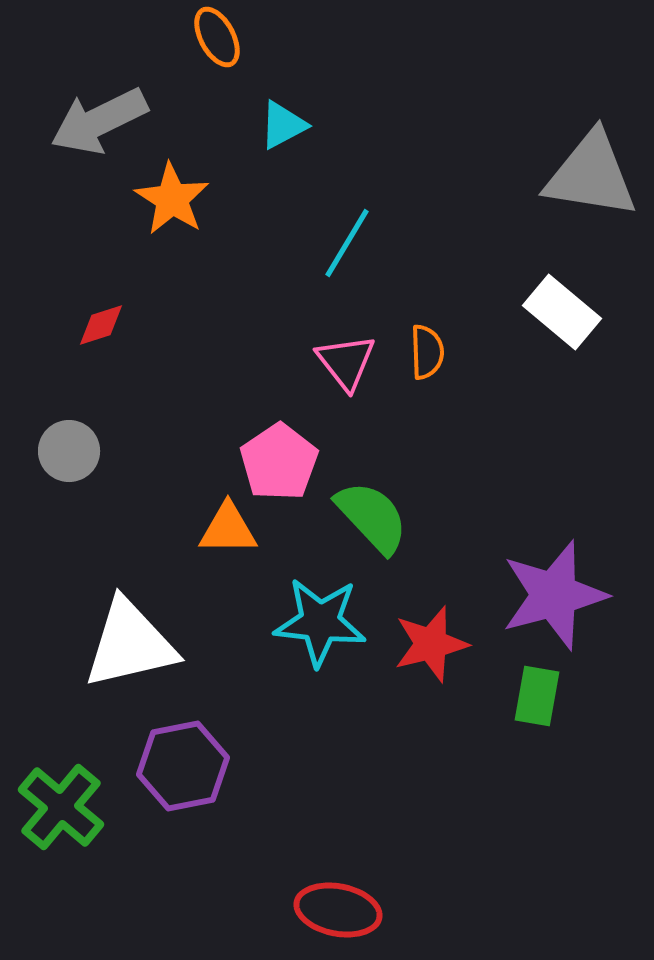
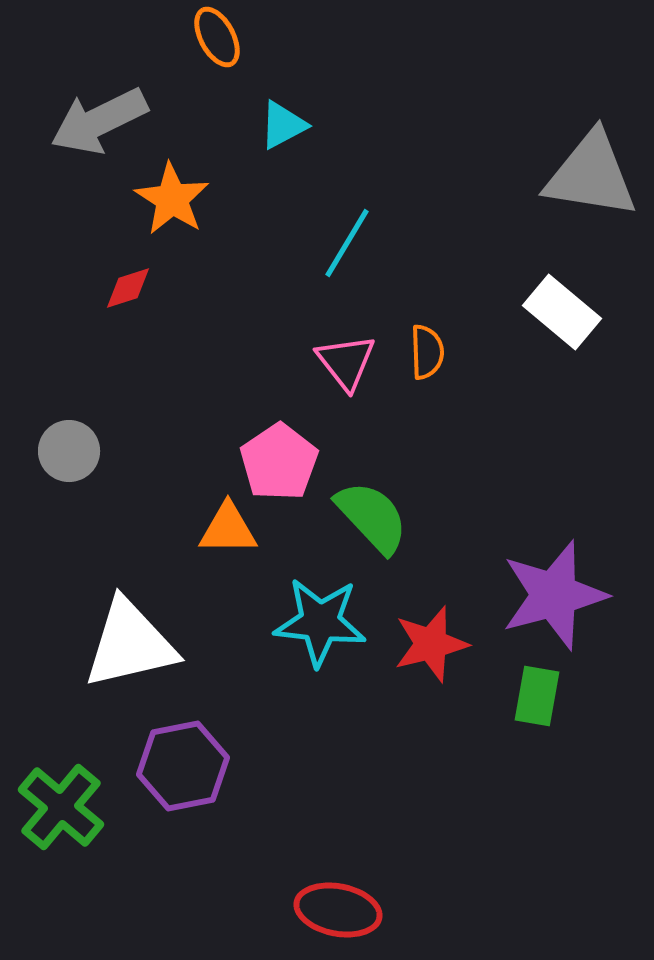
red diamond: moved 27 px right, 37 px up
